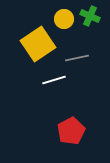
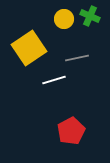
yellow square: moved 9 px left, 4 px down
